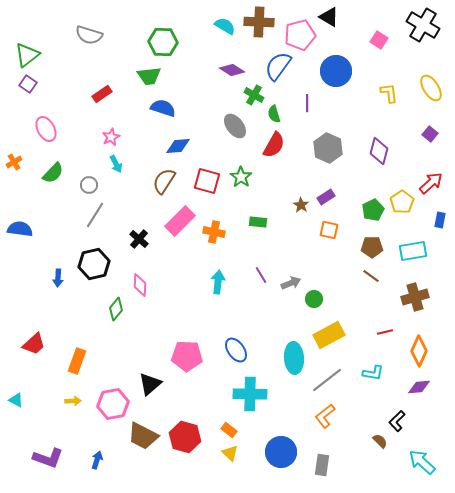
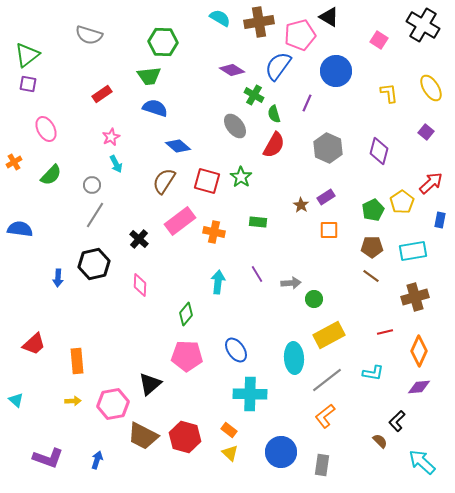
brown cross at (259, 22): rotated 12 degrees counterclockwise
cyan semicircle at (225, 26): moved 5 px left, 8 px up
purple square at (28, 84): rotated 24 degrees counterclockwise
purple line at (307, 103): rotated 24 degrees clockwise
blue semicircle at (163, 108): moved 8 px left
purple square at (430, 134): moved 4 px left, 2 px up
blue diamond at (178, 146): rotated 45 degrees clockwise
green semicircle at (53, 173): moved 2 px left, 2 px down
gray circle at (89, 185): moved 3 px right
pink rectangle at (180, 221): rotated 8 degrees clockwise
orange square at (329, 230): rotated 12 degrees counterclockwise
purple line at (261, 275): moved 4 px left, 1 px up
gray arrow at (291, 283): rotated 18 degrees clockwise
green diamond at (116, 309): moved 70 px right, 5 px down
orange rectangle at (77, 361): rotated 25 degrees counterclockwise
cyan triangle at (16, 400): rotated 14 degrees clockwise
